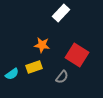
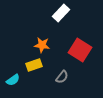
red square: moved 3 px right, 5 px up
yellow rectangle: moved 2 px up
cyan semicircle: moved 1 px right, 6 px down
